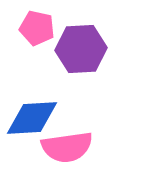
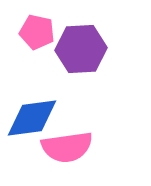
pink pentagon: moved 4 px down
blue diamond: rotated 4 degrees counterclockwise
